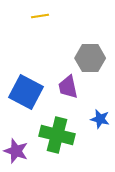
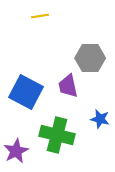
purple trapezoid: moved 1 px up
purple star: rotated 25 degrees clockwise
